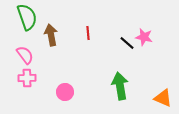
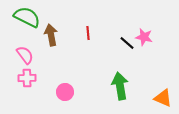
green semicircle: rotated 44 degrees counterclockwise
